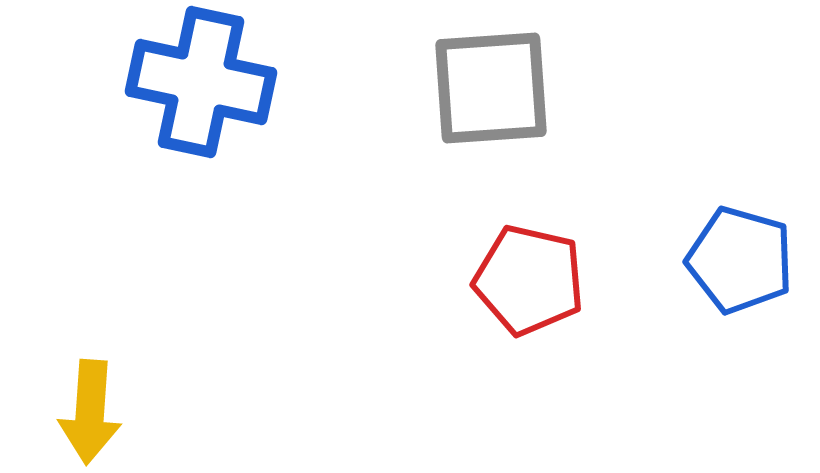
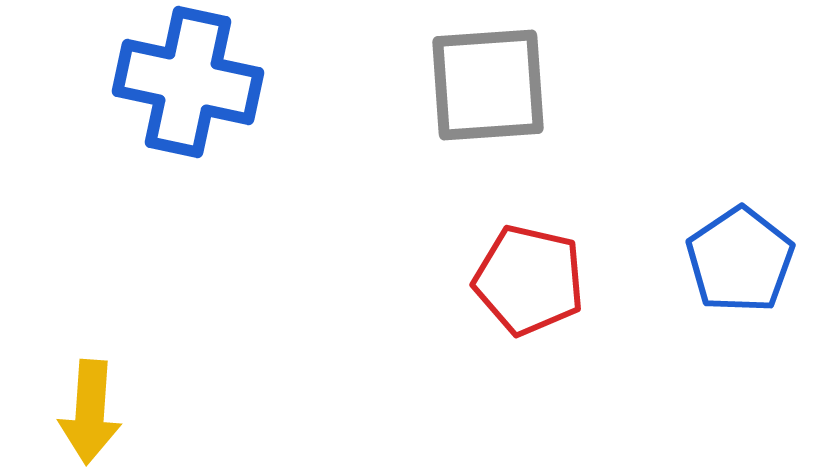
blue cross: moved 13 px left
gray square: moved 3 px left, 3 px up
blue pentagon: rotated 22 degrees clockwise
